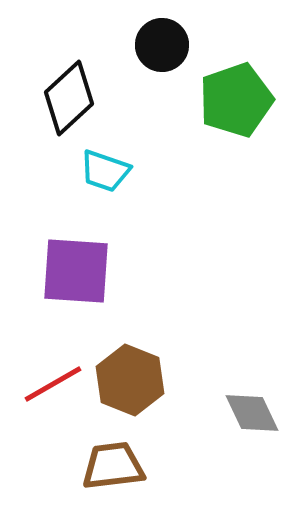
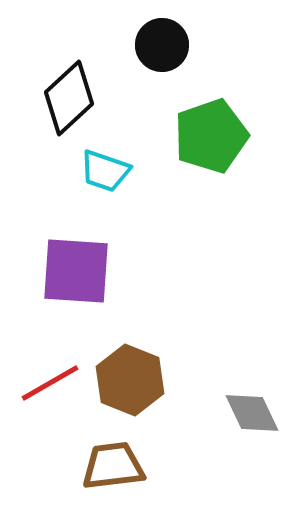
green pentagon: moved 25 px left, 36 px down
red line: moved 3 px left, 1 px up
